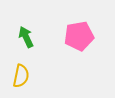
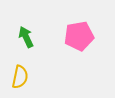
yellow semicircle: moved 1 px left, 1 px down
